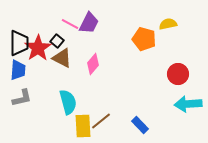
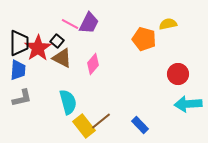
yellow rectangle: moved 1 px right; rotated 35 degrees counterclockwise
